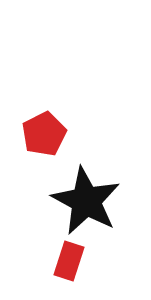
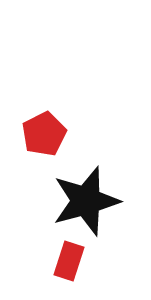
black star: rotated 28 degrees clockwise
